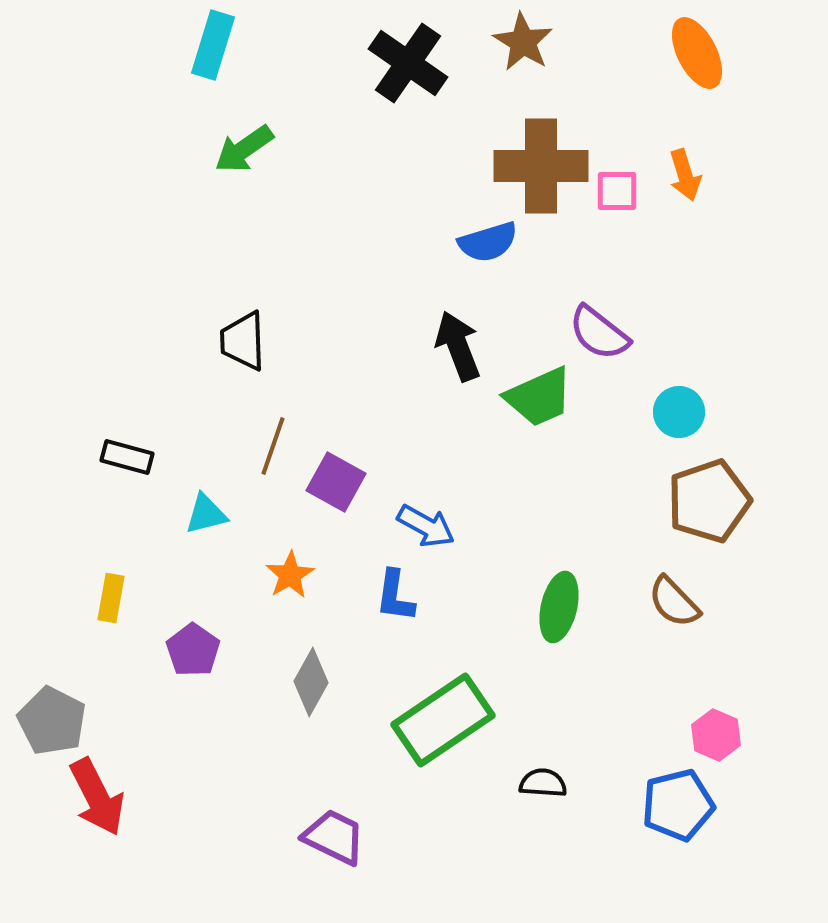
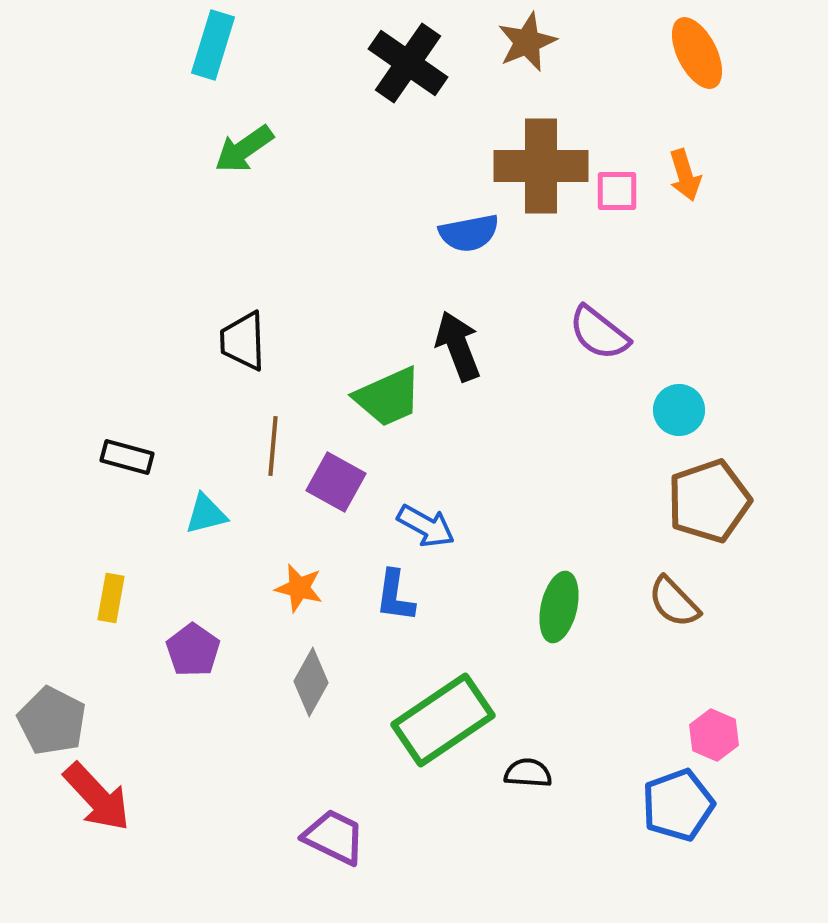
brown star: moved 4 px right; rotated 18 degrees clockwise
blue semicircle: moved 19 px left, 9 px up; rotated 6 degrees clockwise
green trapezoid: moved 151 px left
cyan circle: moved 2 px up
brown line: rotated 14 degrees counterclockwise
orange star: moved 9 px right, 13 px down; rotated 27 degrees counterclockwise
pink hexagon: moved 2 px left
black semicircle: moved 15 px left, 10 px up
red arrow: rotated 16 degrees counterclockwise
blue pentagon: rotated 6 degrees counterclockwise
